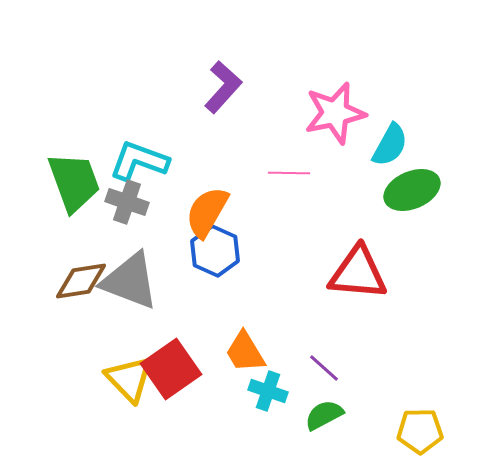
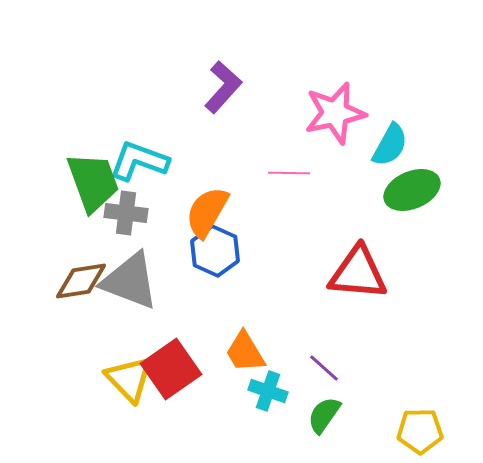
green trapezoid: moved 19 px right
gray cross: moved 1 px left, 11 px down; rotated 12 degrees counterclockwise
green semicircle: rotated 27 degrees counterclockwise
